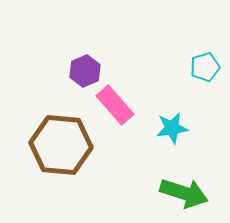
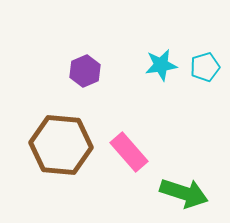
pink rectangle: moved 14 px right, 47 px down
cyan star: moved 11 px left, 63 px up
